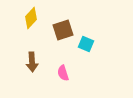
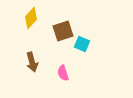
brown square: moved 1 px down
cyan square: moved 4 px left
brown arrow: rotated 12 degrees counterclockwise
